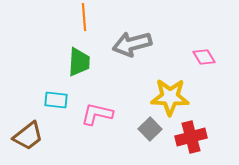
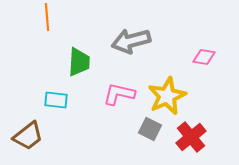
orange line: moved 37 px left
gray arrow: moved 1 px left, 3 px up
pink diamond: rotated 50 degrees counterclockwise
yellow star: moved 3 px left, 1 px up; rotated 27 degrees counterclockwise
pink L-shape: moved 22 px right, 20 px up
gray square: rotated 20 degrees counterclockwise
red cross: rotated 24 degrees counterclockwise
